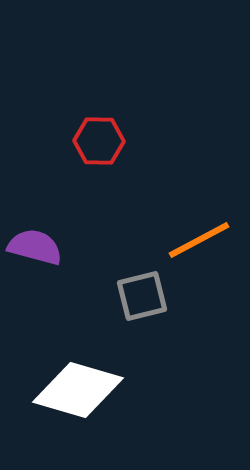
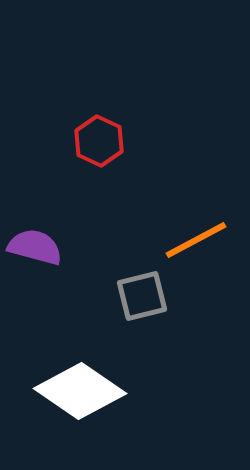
red hexagon: rotated 24 degrees clockwise
orange line: moved 3 px left
white diamond: moved 2 px right, 1 px down; rotated 18 degrees clockwise
